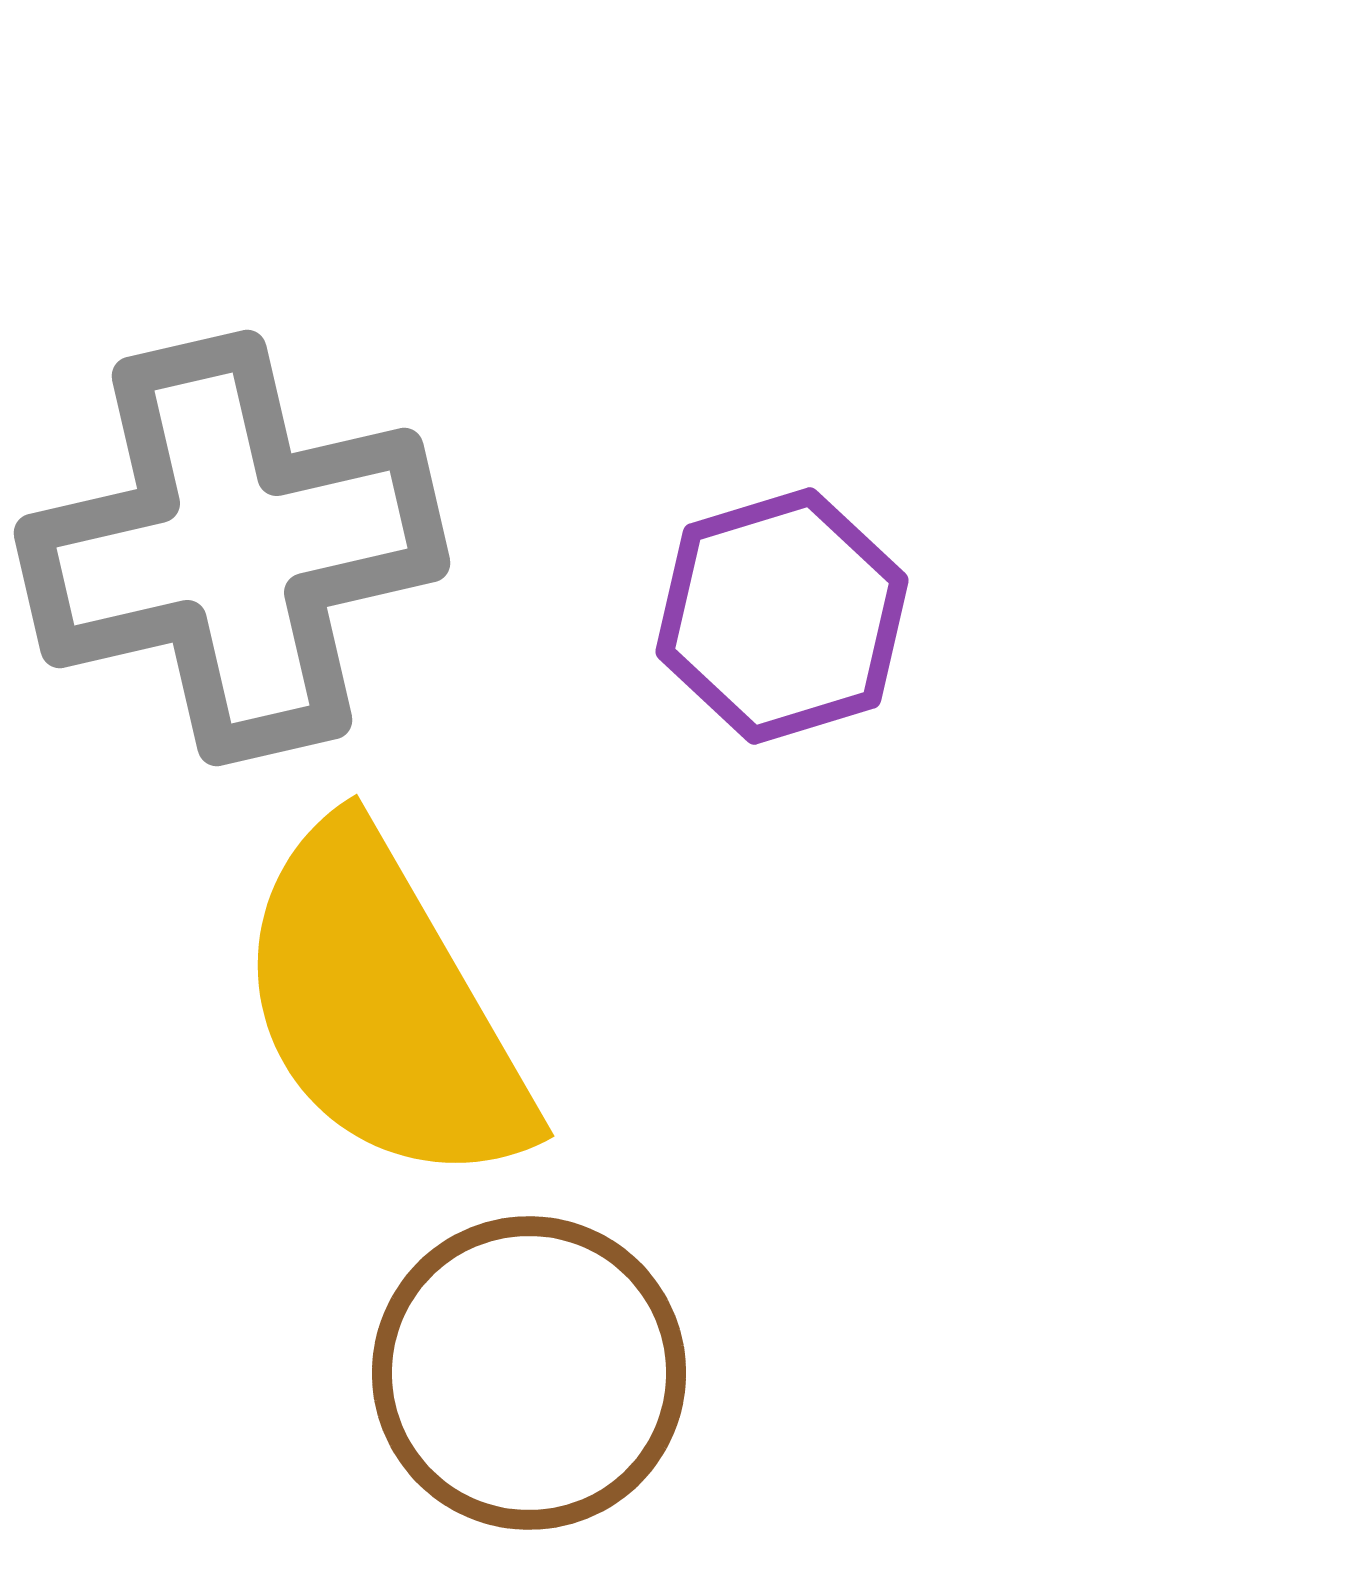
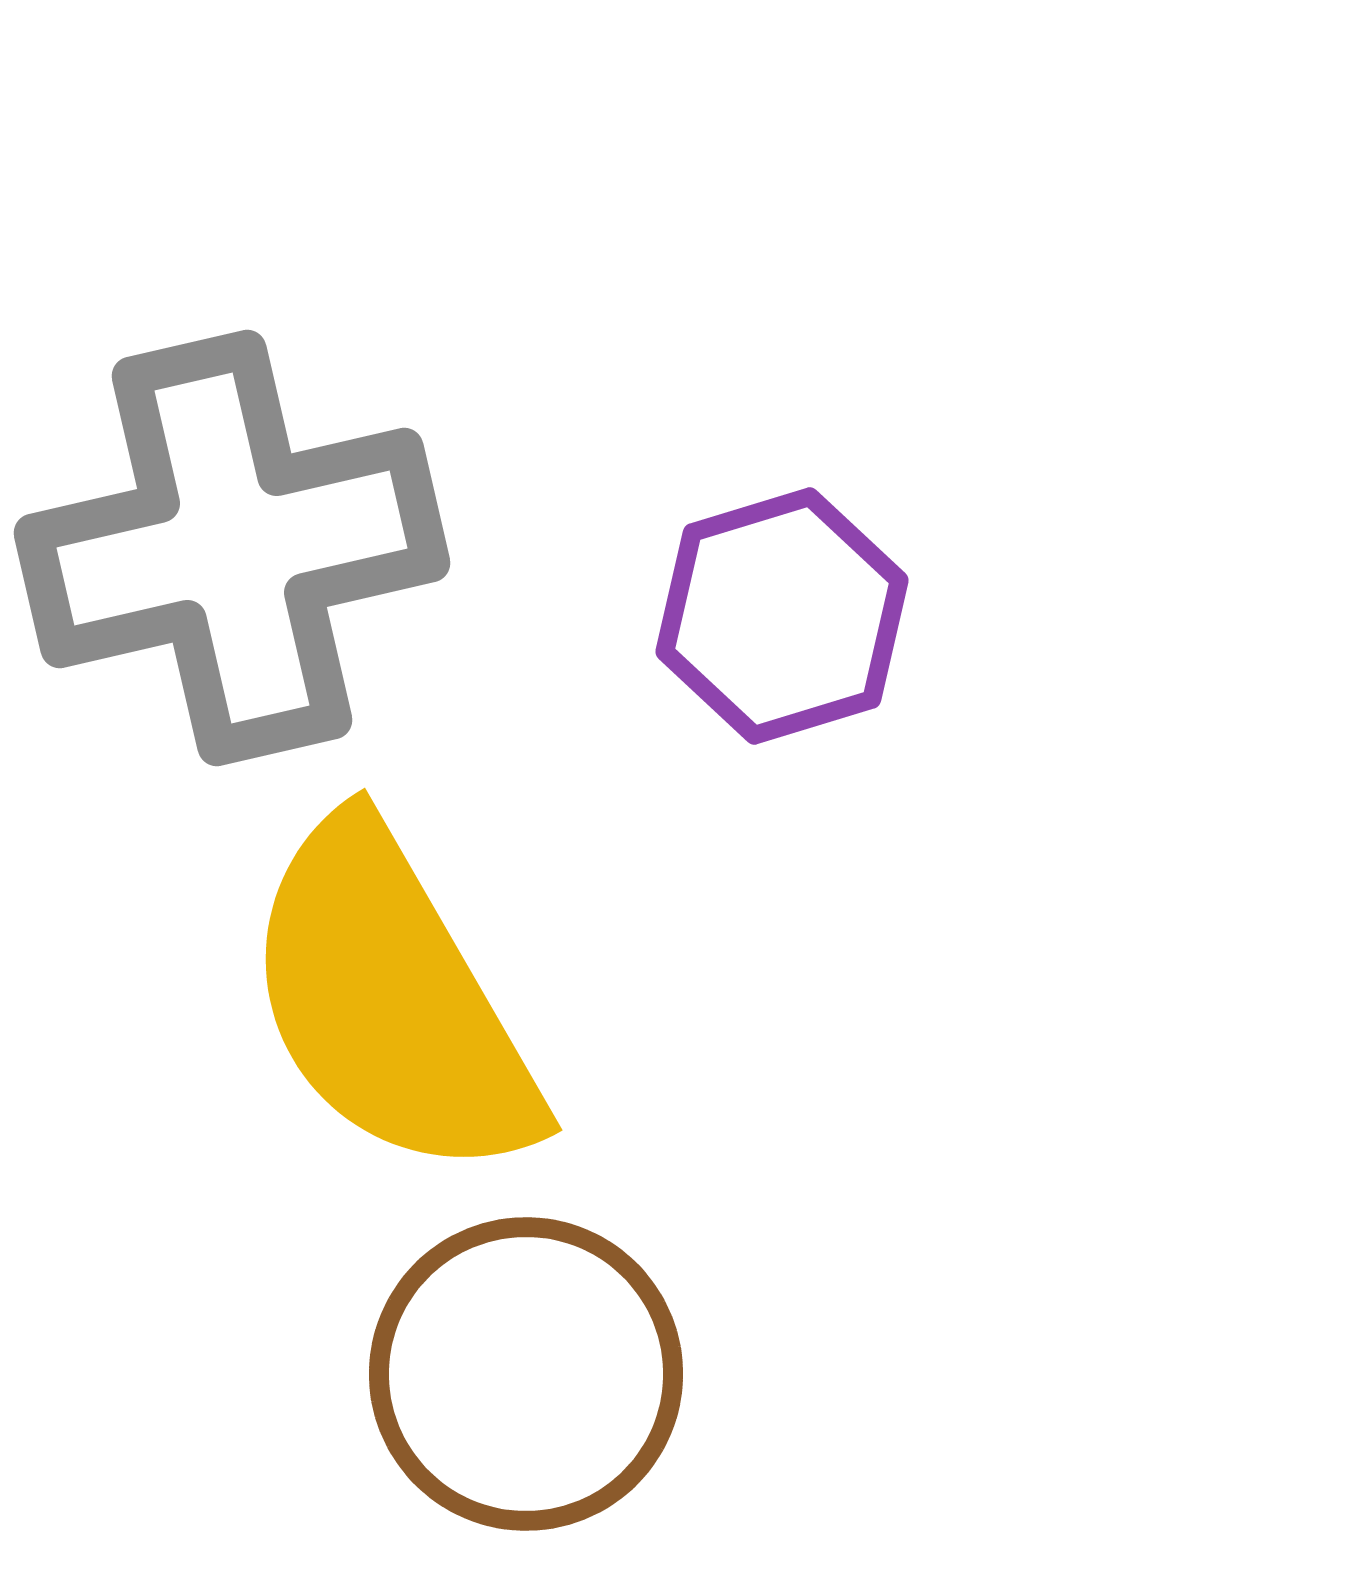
yellow semicircle: moved 8 px right, 6 px up
brown circle: moved 3 px left, 1 px down
